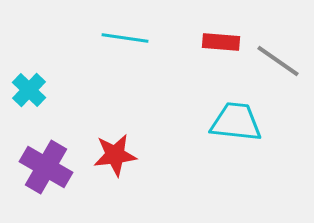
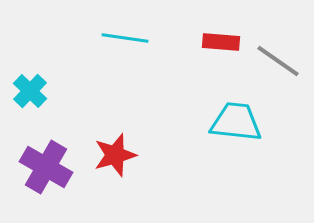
cyan cross: moved 1 px right, 1 px down
red star: rotated 9 degrees counterclockwise
